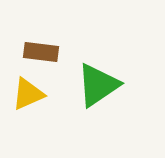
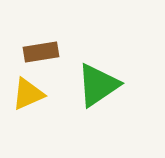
brown rectangle: rotated 16 degrees counterclockwise
